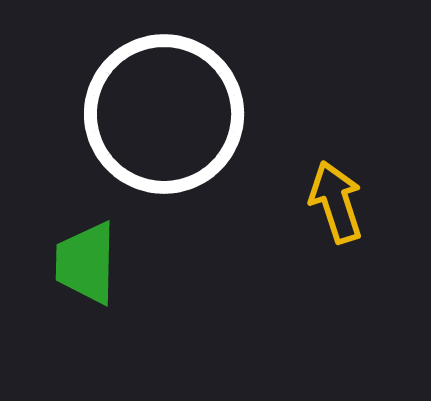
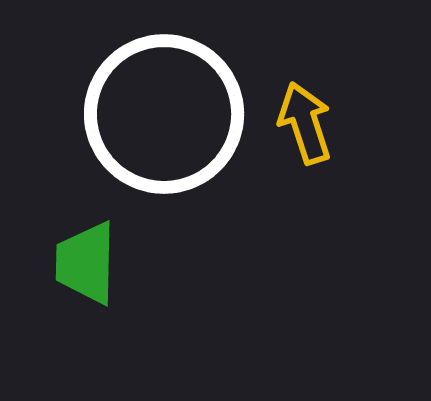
yellow arrow: moved 31 px left, 79 px up
